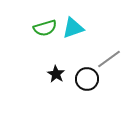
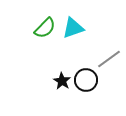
green semicircle: rotated 30 degrees counterclockwise
black star: moved 6 px right, 7 px down
black circle: moved 1 px left, 1 px down
